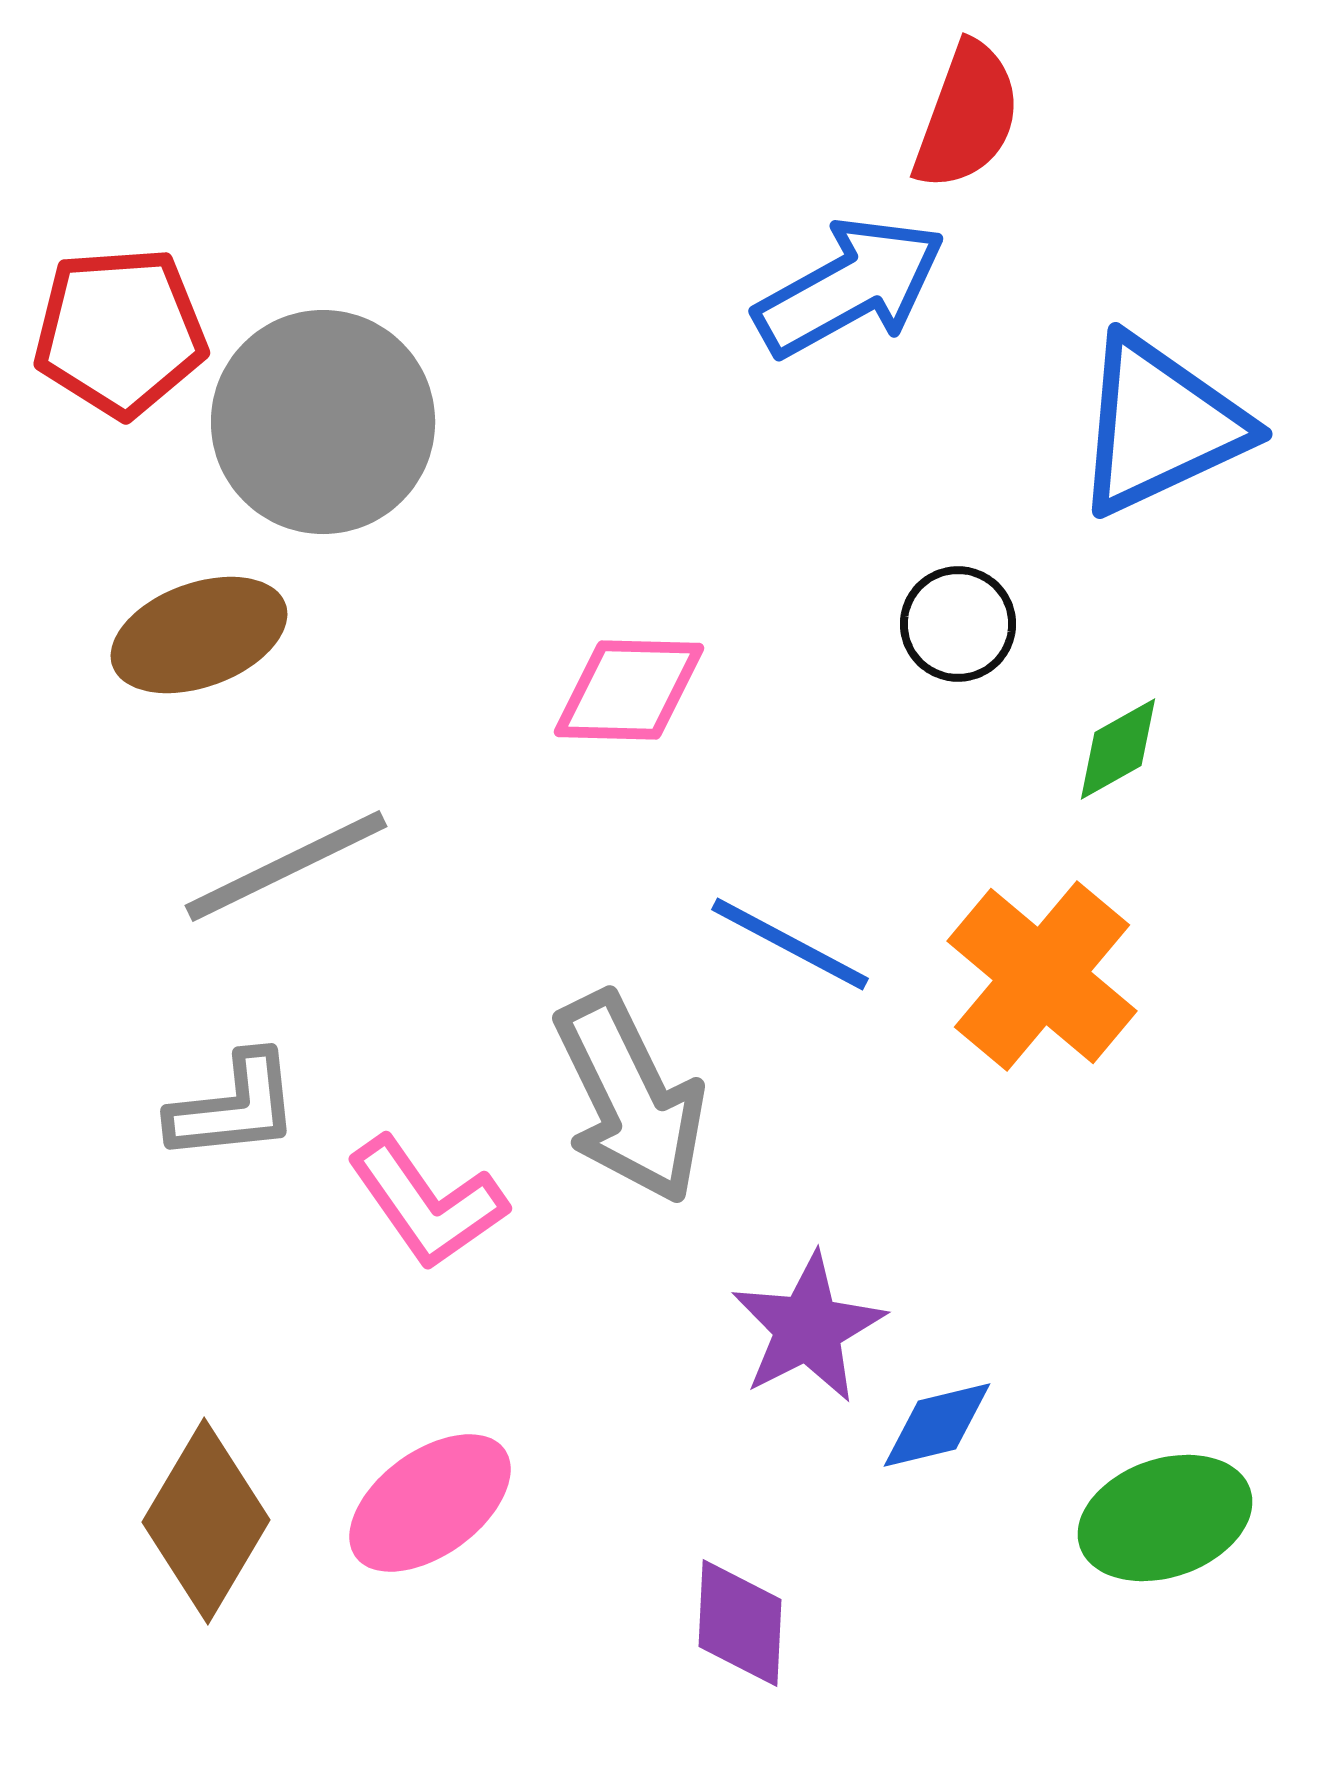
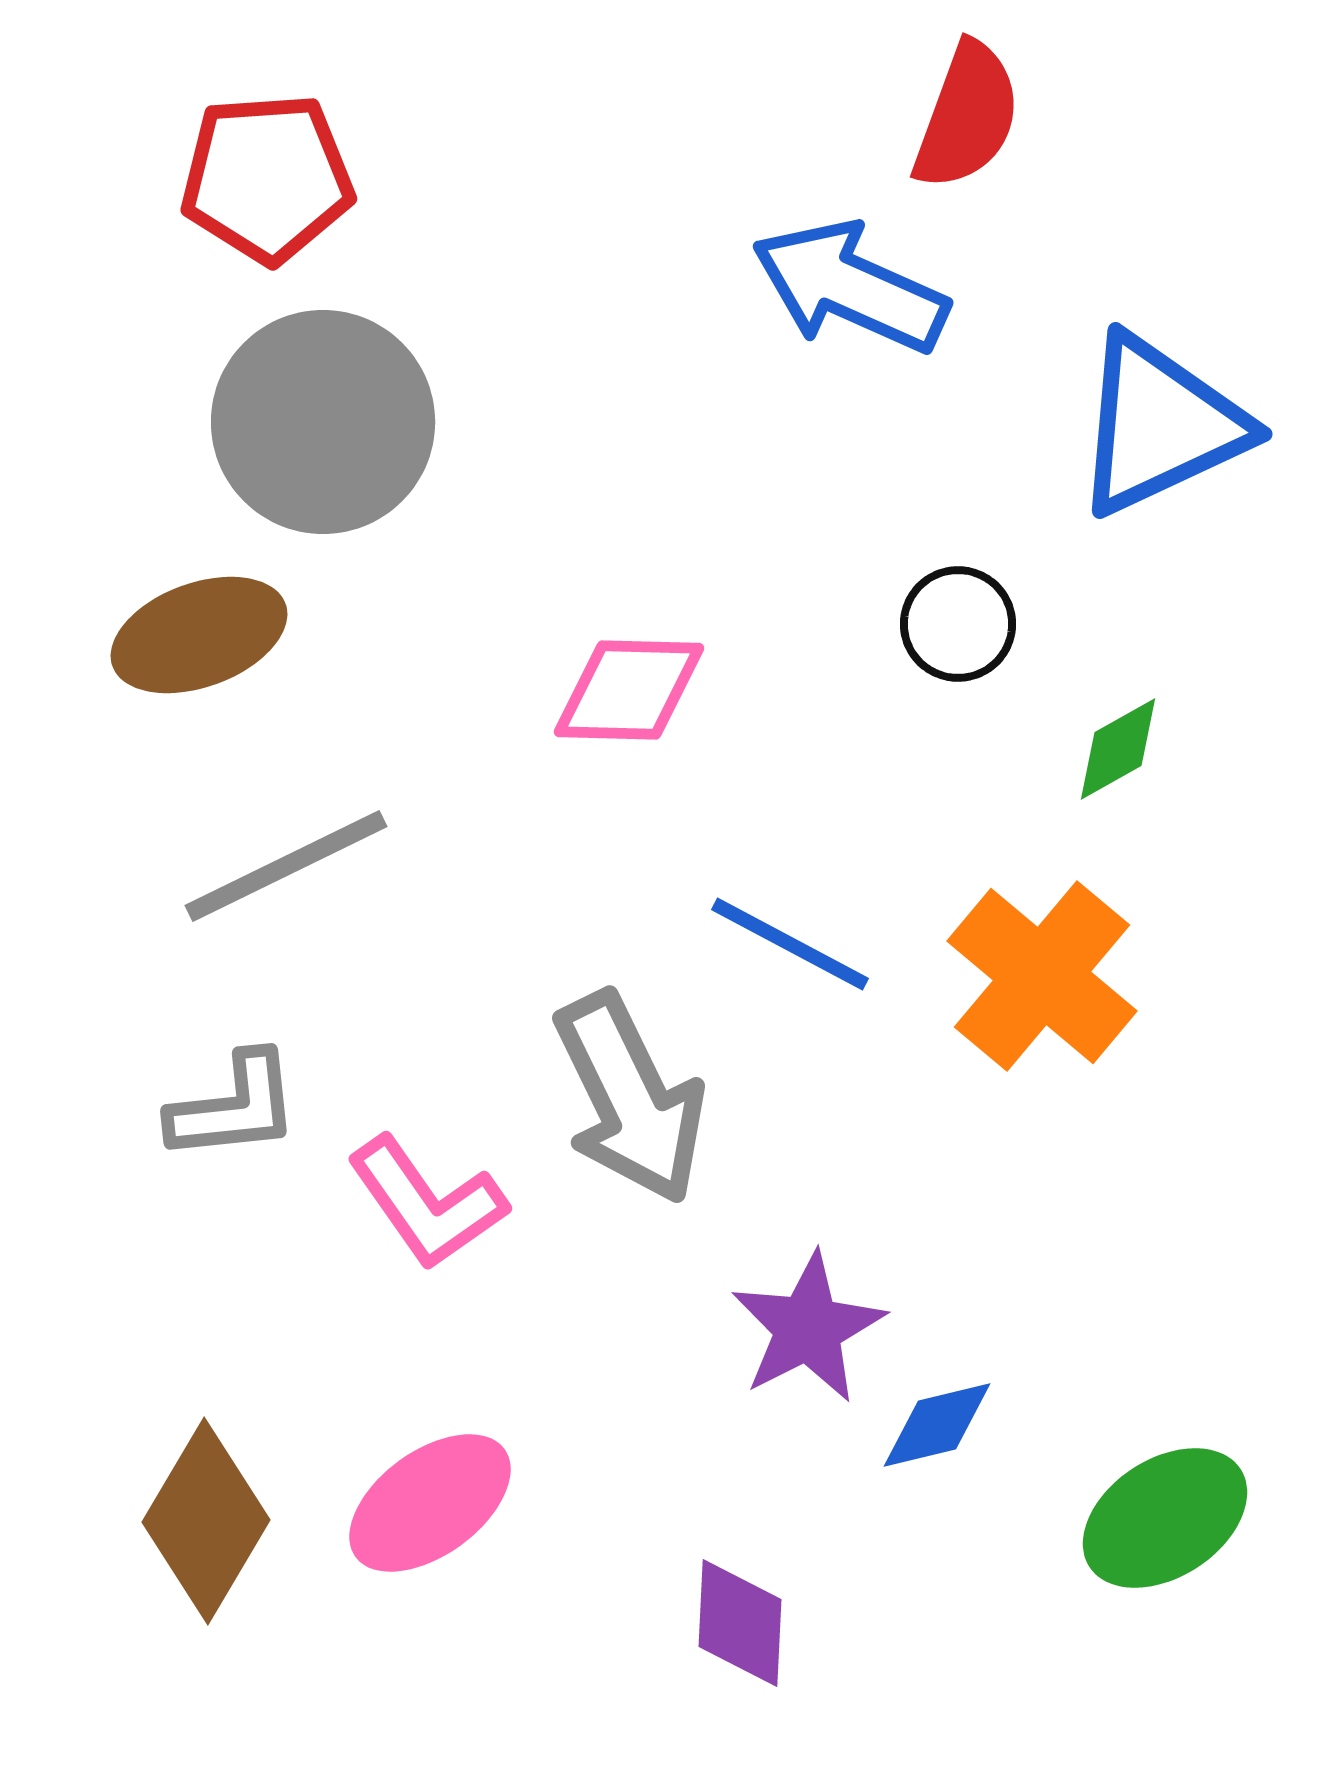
blue arrow: rotated 127 degrees counterclockwise
red pentagon: moved 147 px right, 154 px up
green ellipse: rotated 14 degrees counterclockwise
